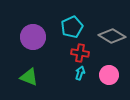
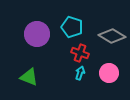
cyan pentagon: rotated 30 degrees counterclockwise
purple circle: moved 4 px right, 3 px up
red cross: rotated 12 degrees clockwise
pink circle: moved 2 px up
